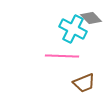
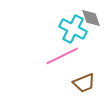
gray diamond: rotated 25 degrees clockwise
pink line: rotated 28 degrees counterclockwise
